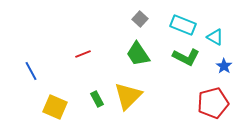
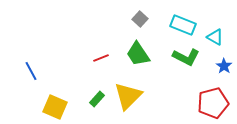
red line: moved 18 px right, 4 px down
green rectangle: rotated 70 degrees clockwise
